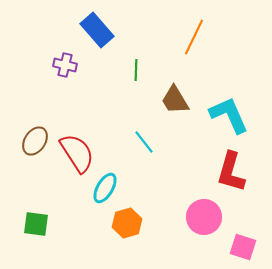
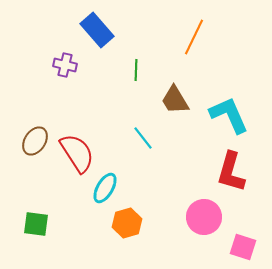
cyan line: moved 1 px left, 4 px up
